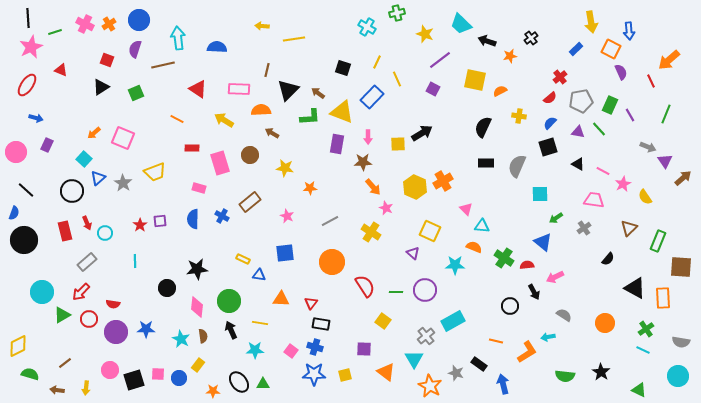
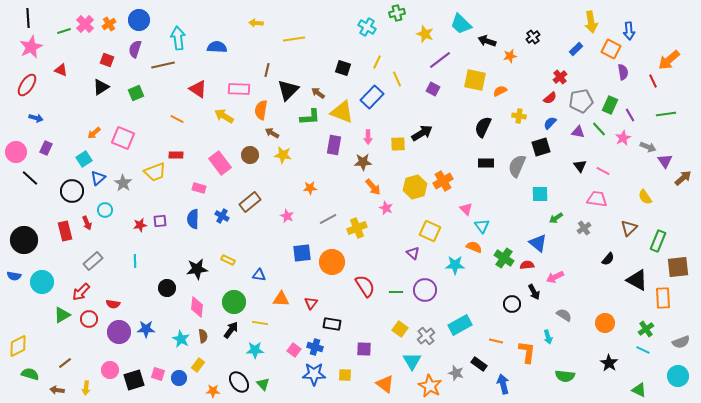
pink cross at (85, 24): rotated 18 degrees clockwise
yellow arrow at (262, 26): moved 6 px left, 3 px up
green line at (55, 32): moved 9 px right, 1 px up
black cross at (531, 38): moved 2 px right, 1 px up
purple semicircle at (621, 72): moved 2 px right; rotated 14 degrees clockwise
red line at (651, 81): moved 2 px right
orange semicircle at (261, 110): rotated 78 degrees counterclockwise
green line at (666, 114): rotated 60 degrees clockwise
yellow arrow at (224, 120): moved 4 px up
purple rectangle at (337, 144): moved 3 px left, 1 px down
purple rectangle at (47, 145): moved 1 px left, 3 px down
black square at (548, 147): moved 7 px left
red rectangle at (192, 148): moved 16 px left, 7 px down
cyan square at (84, 159): rotated 14 degrees clockwise
pink rectangle at (220, 163): rotated 20 degrees counterclockwise
black triangle at (578, 164): moved 2 px right, 2 px down; rotated 24 degrees clockwise
yellow star at (285, 168): moved 2 px left, 13 px up
pink star at (623, 184): moved 46 px up
yellow hexagon at (415, 187): rotated 20 degrees clockwise
black line at (26, 190): moved 4 px right, 12 px up
pink trapezoid at (594, 200): moved 3 px right, 1 px up
blue semicircle at (14, 213): moved 63 px down; rotated 80 degrees clockwise
gray line at (330, 221): moved 2 px left, 2 px up
red star at (140, 225): rotated 24 degrees clockwise
cyan triangle at (482, 226): rotated 49 degrees clockwise
yellow cross at (371, 232): moved 14 px left, 4 px up; rotated 36 degrees clockwise
cyan circle at (105, 233): moved 23 px up
blue triangle at (543, 242): moved 5 px left, 1 px down
blue square at (285, 253): moved 17 px right
yellow rectangle at (243, 259): moved 15 px left, 1 px down
gray rectangle at (87, 262): moved 6 px right, 1 px up
brown square at (681, 267): moved 3 px left; rotated 10 degrees counterclockwise
black triangle at (635, 288): moved 2 px right, 8 px up
cyan circle at (42, 292): moved 10 px up
green circle at (229, 301): moved 5 px right, 1 px down
black circle at (510, 306): moved 2 px right, 2 px up
yellow square at (383, 321): moved 17 px right, 8 px down
cyan rectangle at (453, 321): moved 7 px right, 4 px down
black rectangle at (321, 324): moved 11 px right
black arrow at (231, 330): rotated 60 degrees clockwise
purple circle at (116, 332): moved 3 px right
cyan arrow at (548, 337): rotated 96 degrees counterclockwise
gray semicircle at (681, 342): rotated 30 degrees counterclockwise
pink square at (291, 351): moved 3 px right, 1 px up
orange L-shape at (527, 352): rotated 50 degrees counterclockwise
cyan triangle at (414, 359): moved 2 px left, 2 px down
orange triangle at (386, 372): moved 1 px left, 12 px down
black star at (601, 372): moved 8 px right, 9 px up
pink square at (158, 374): rotated 16 degrees clockwise
yellow square at (345, 375): rotated 16 degrees clockwise
green triangle at (263, 384): rotated 48 degrees clockwise
